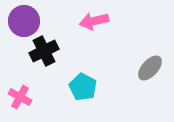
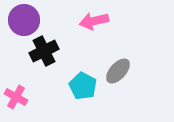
purple circle: moved 1 px up
gray ellipse: moved 32 px left, 3 px down
cyan pentagon: moved 1 px up
pink cross: moved 4 px left
